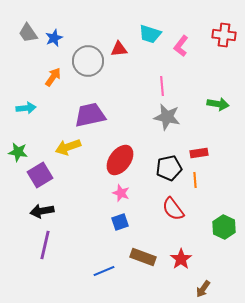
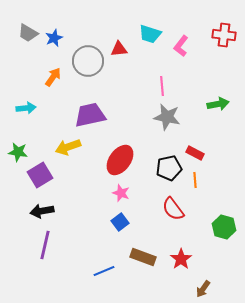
gray trapezoid: rotated 25 degrees counterclockwise
green arrow: rotated 20 degrees counterclockwise
red rectangle: moved 4 px left; rotated 36 degrees clockwise
blue square: rotated 18 degrees counterclockwise
green hexagon: rotated 10 degrees counterclockwise
